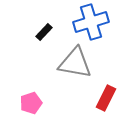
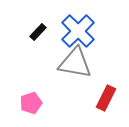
blue cross: moved 13 px left, 9 px down; rotated 28 degrees counterclockwise
black rectangle: moved 6 px left
